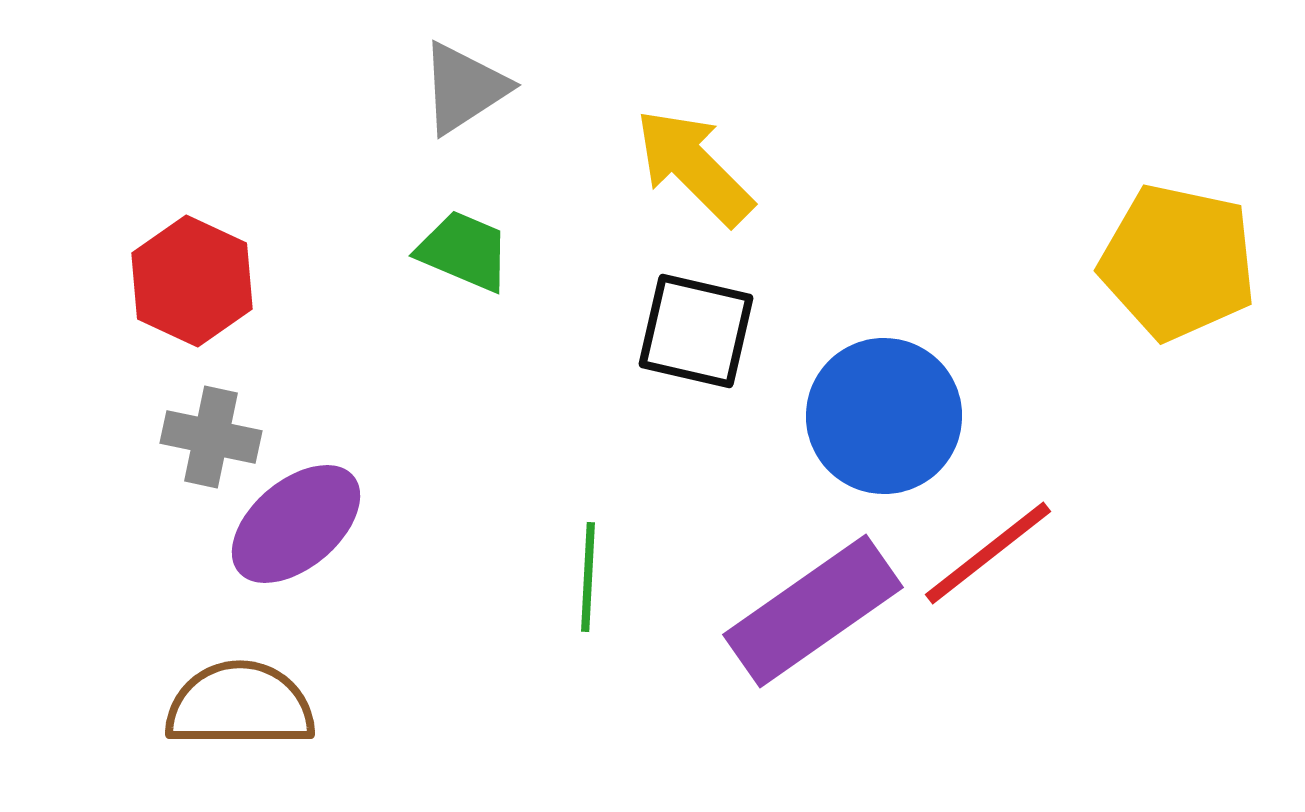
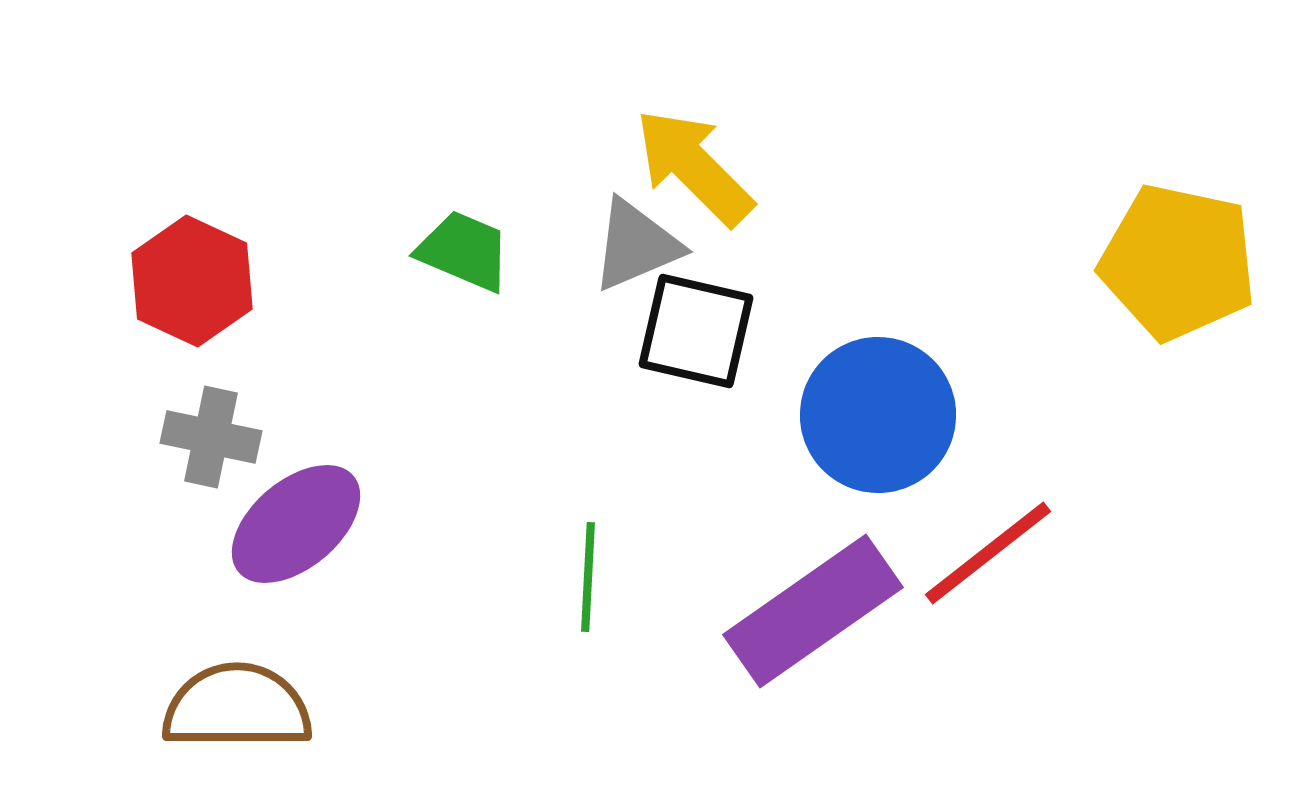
gray triangle: moved 172 px right, 157 px down; rotated 10 degrees clockwise
blue circle: moved 6 px left, 1 px up
brown semicircle: moved 3 px left, 2 px down
